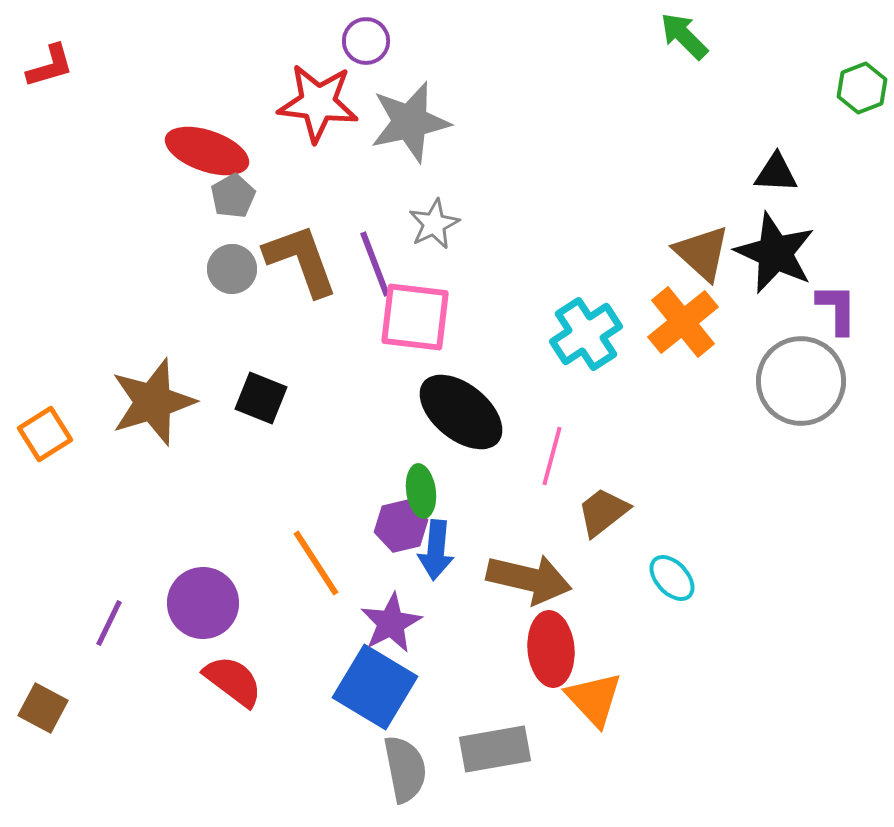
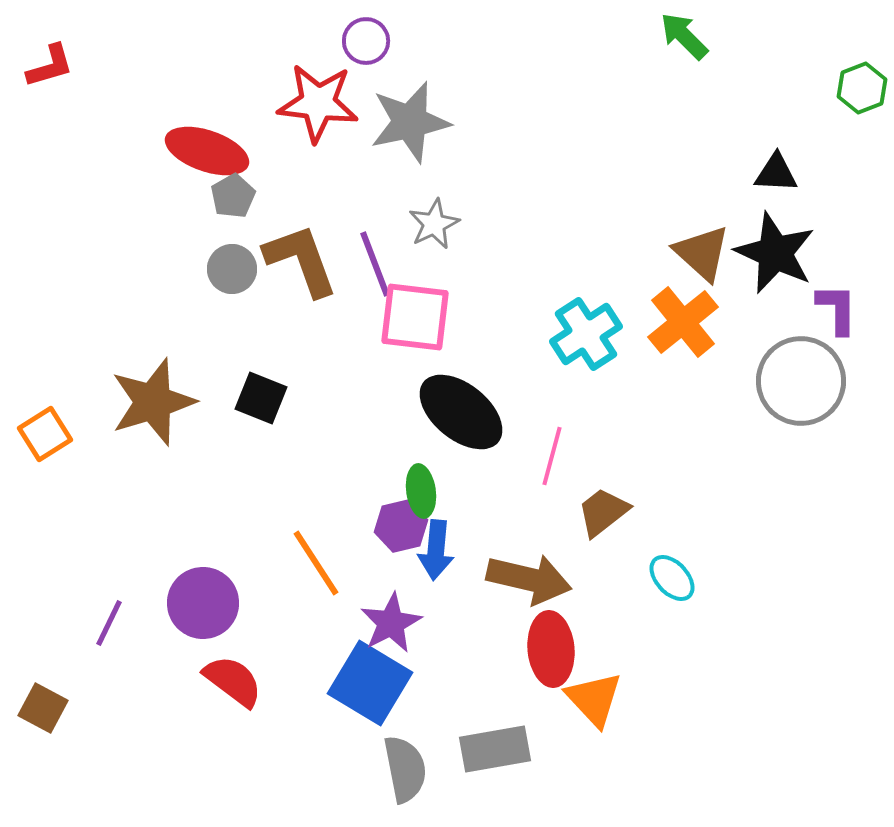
blue square at (375, 687): moved 5 px left, 4 px up
